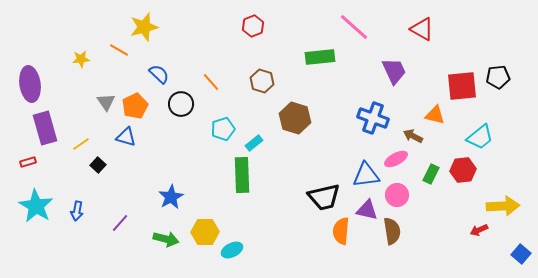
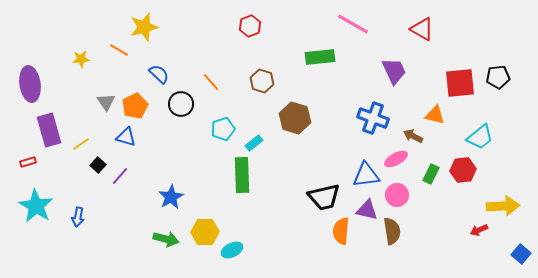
red hexagon at (253, 26): moved 3 px left
pink line at (354, 27): moved 1 px left, 3 px up; rotated 12 degrees counterclockwise
red square at (462, 86): moved 2 px left, 3 px up
purple rectangle at (45, 128): moved 4 px right, 2 px down
blue arrow at (77, 211): moved 1 px right, 6 px down
purple line at (120, 223): moved 47 px up
